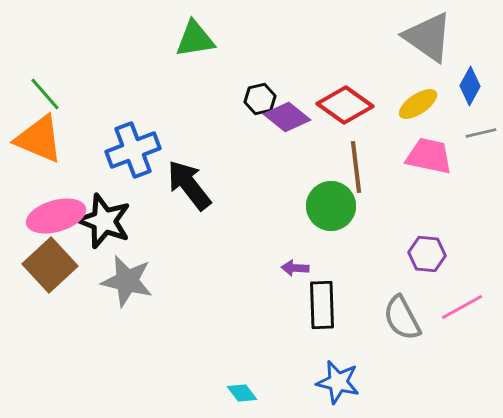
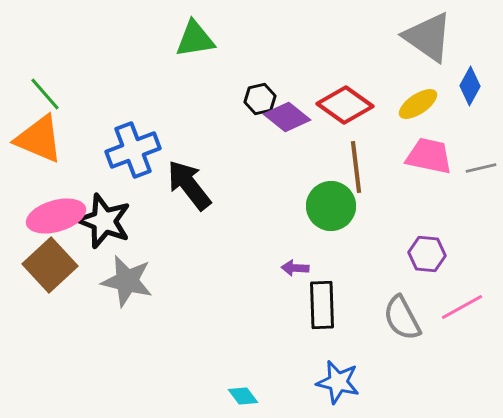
gray line: moved 35 px down
cyan diamond: moved 1 px right, 3 px down
